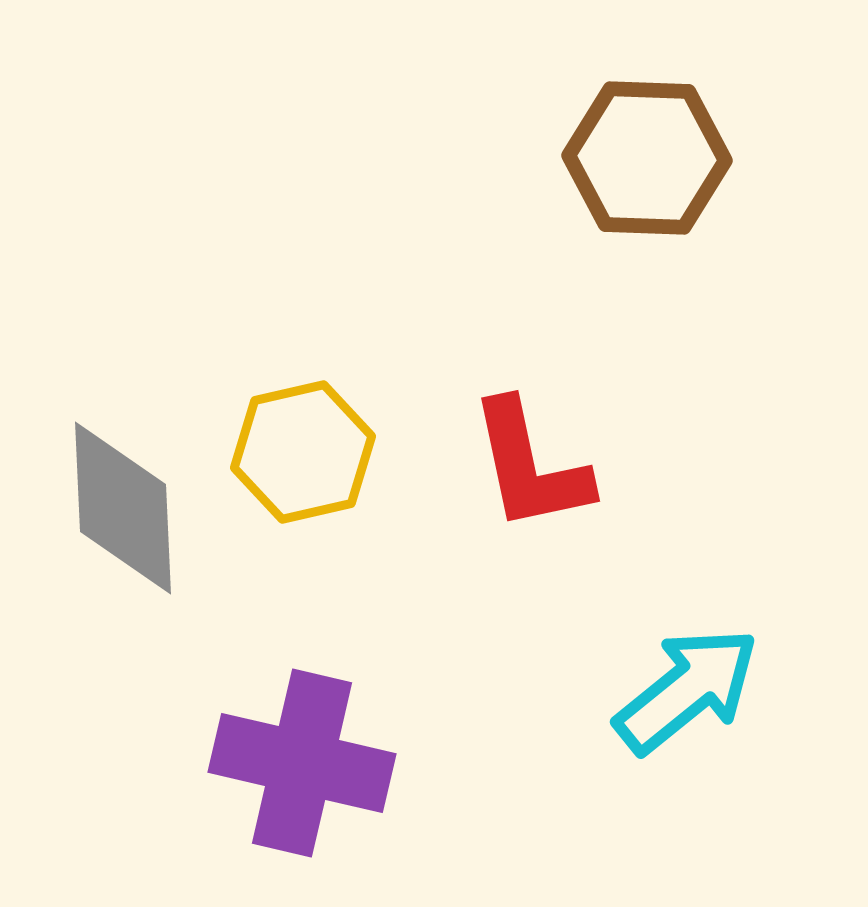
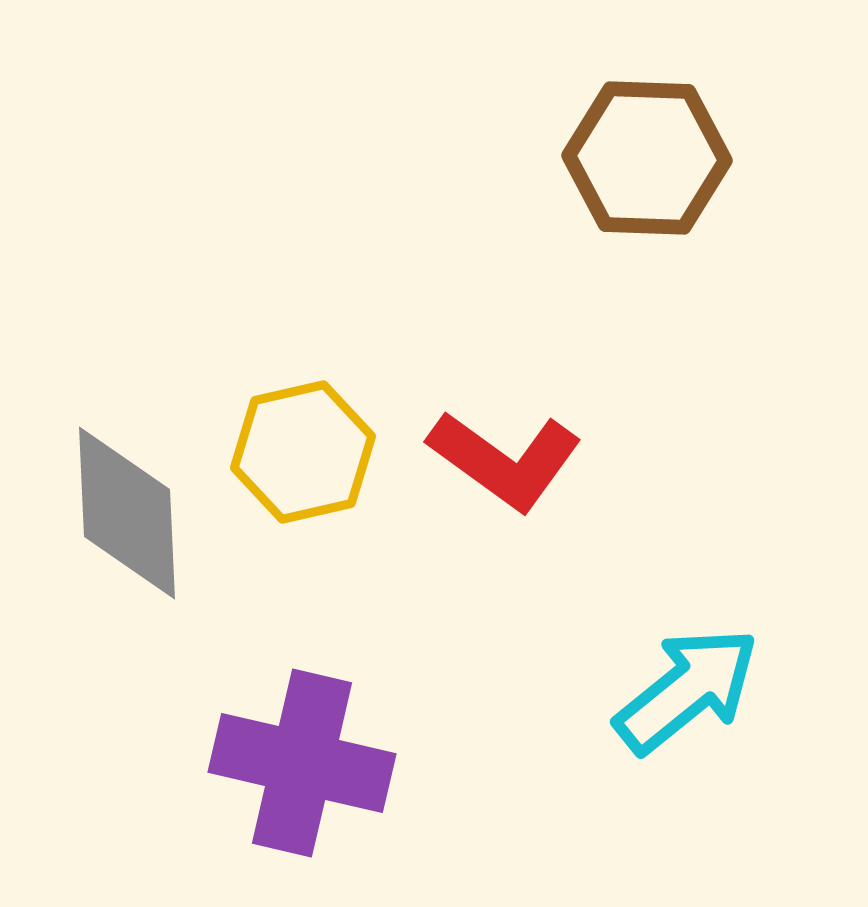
red L-shape: moved 25 px left, 6 px up; rotated 42 degrees counterclockwise
gray diamond: moved 4 px right, 5 px down
